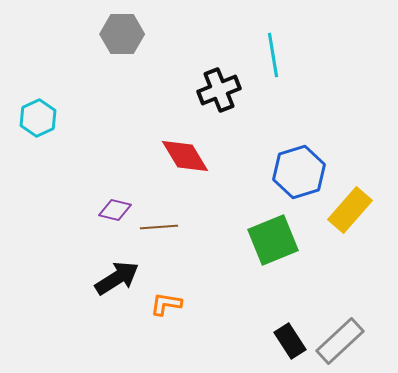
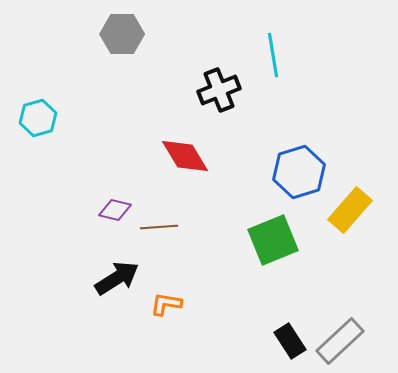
cyan hexagon: rotated 9 degrees clockwise
